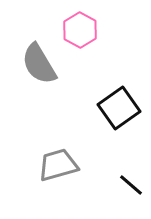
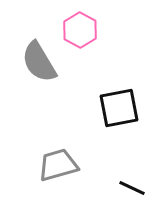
gray semicircle: moved 2 px up
black square: rotated 24 degrees clockwise
black line: moved 1 px right, 3 px down; rotated 16 degrees counterclockwise
